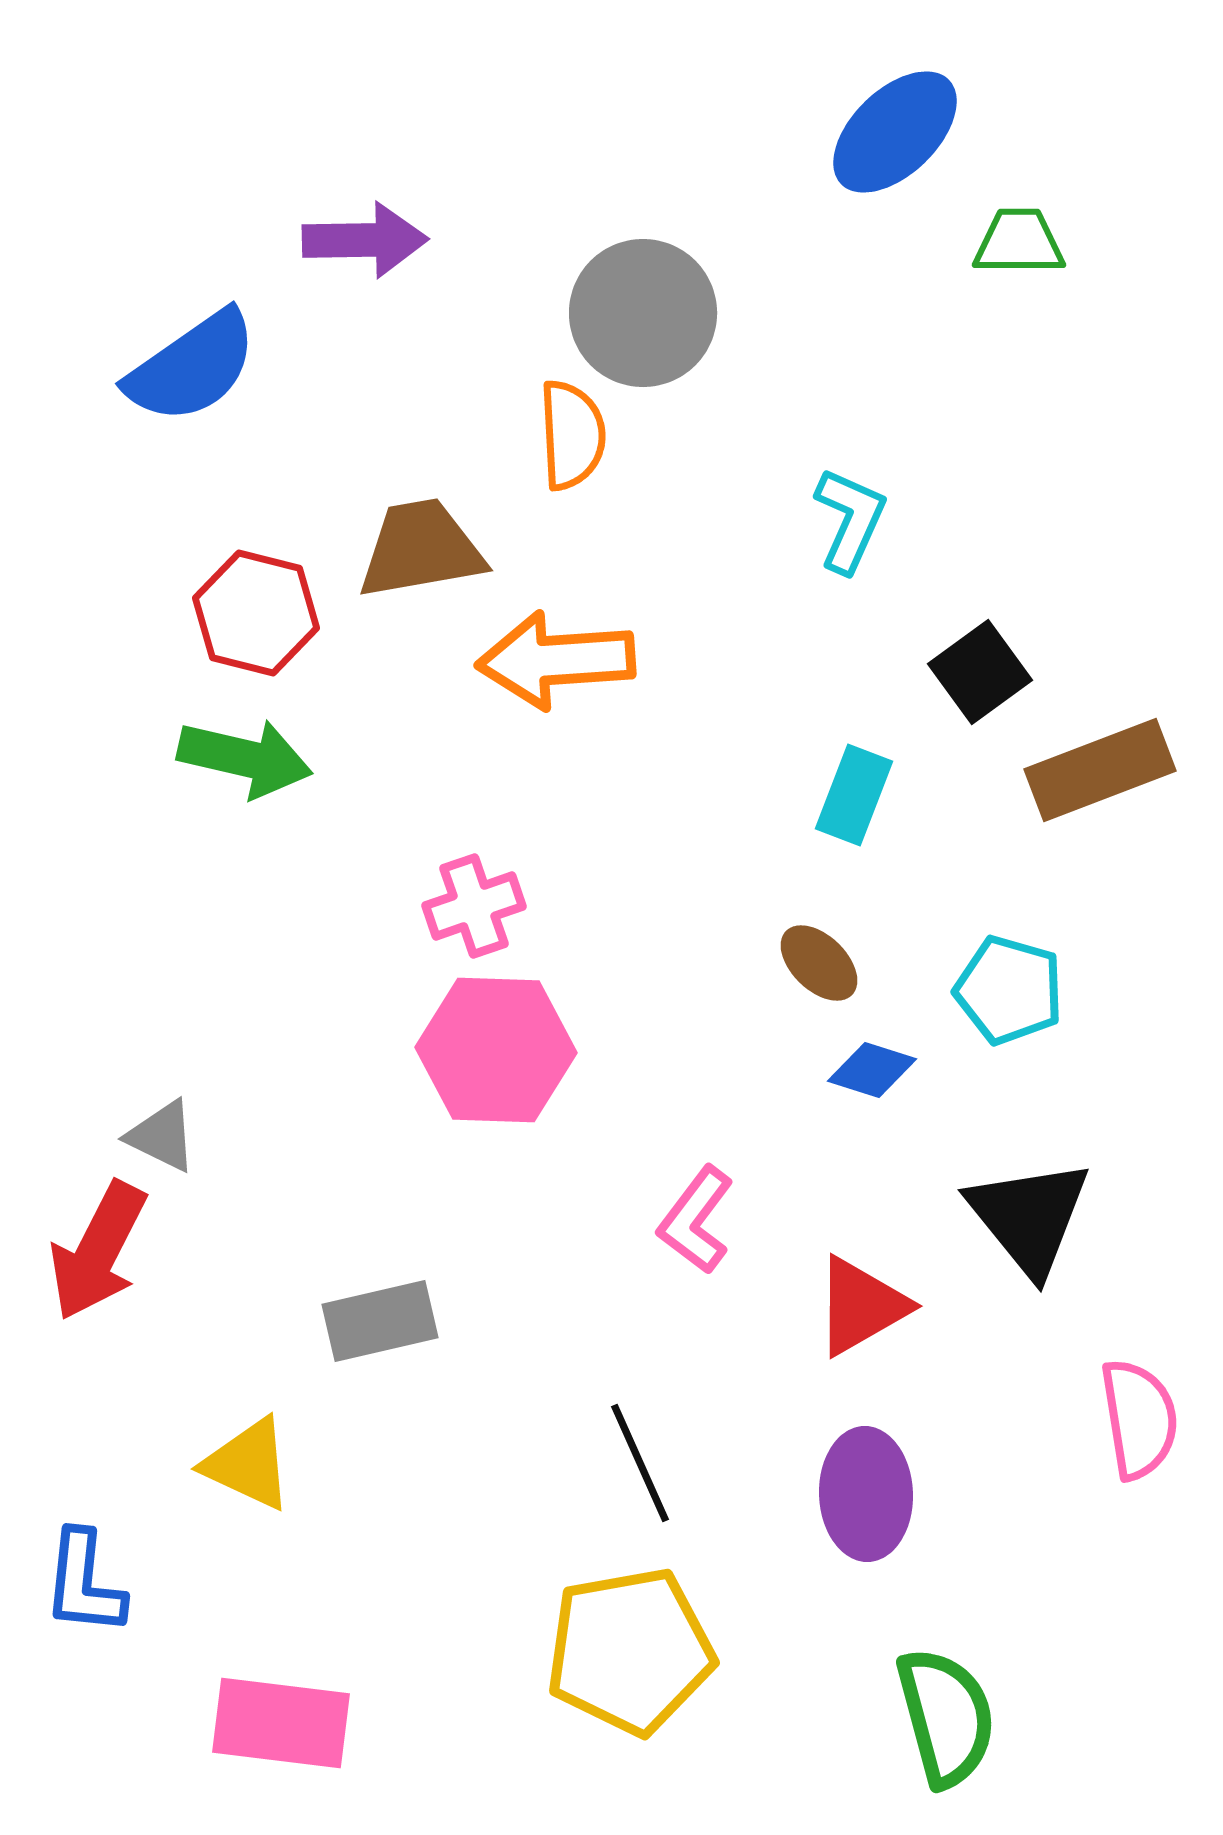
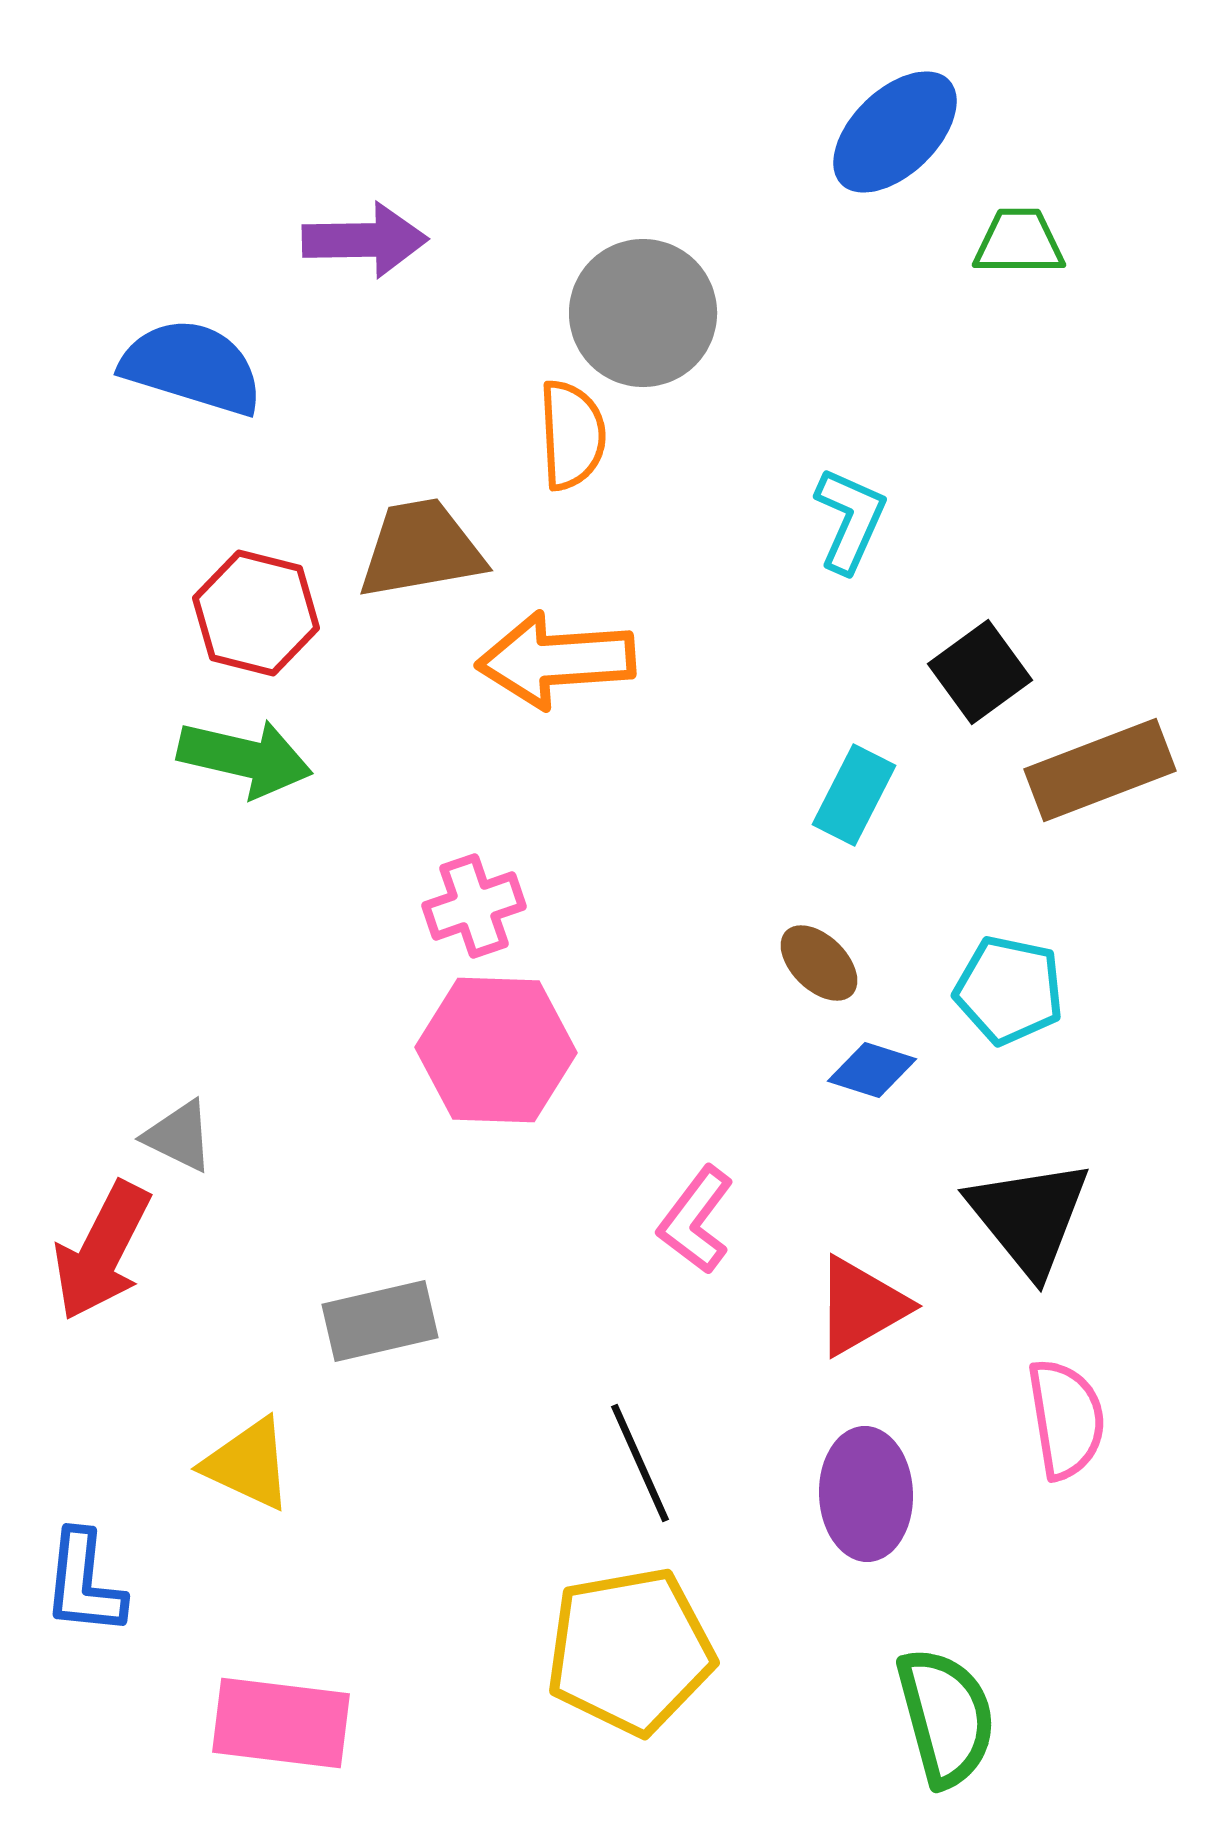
blue semicircle: rotated 128 degrees counterclockwise
cyan rectangle: rotated 6 degrees clockwise
cyan pentagon: rotated 4 degrees counterclockwise
gray triangle: moved 17 px right
red arrow: moved 4 px right
pink semicircle: moved 73 px left
